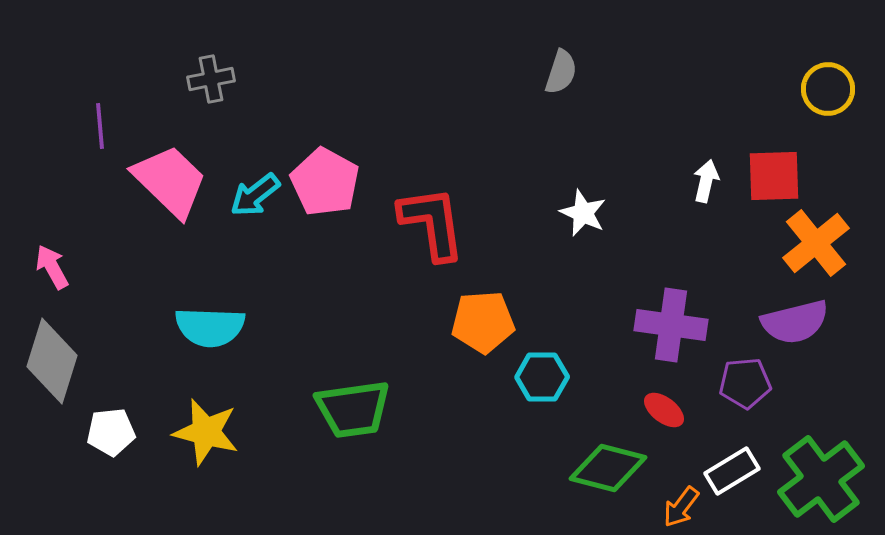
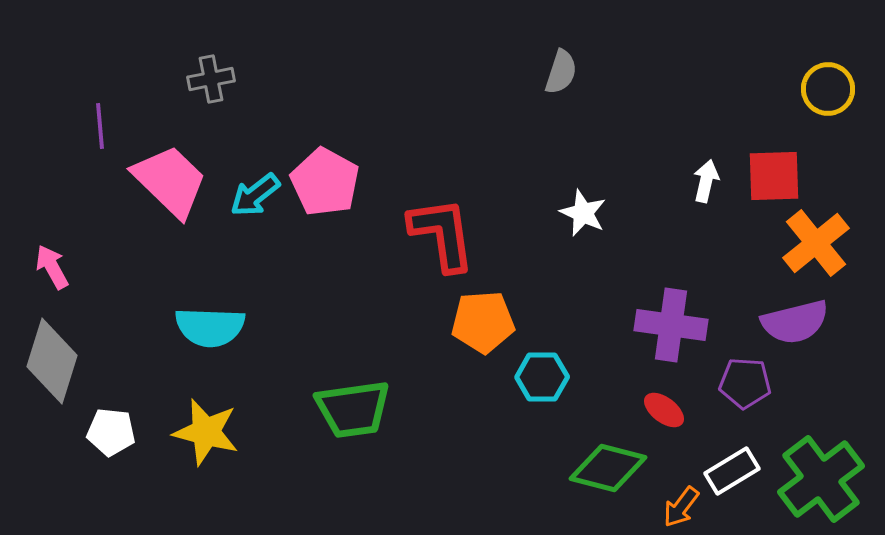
red L-shape: moved 10 px right, 11 px down
purple pentagon: rotated 9 degrees clockwise
white pentagon: rotated 12 degrees clockwise
